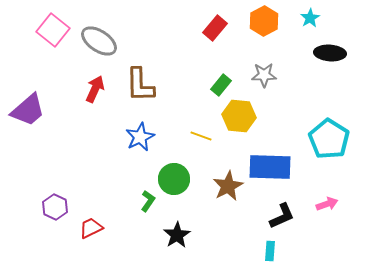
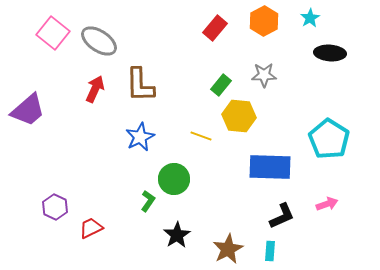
pink square: moved 3 px down
brown star: moved 63 px down
